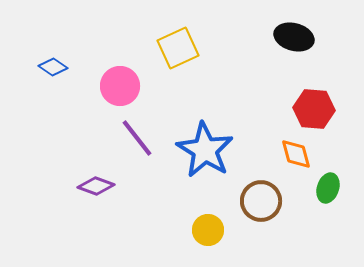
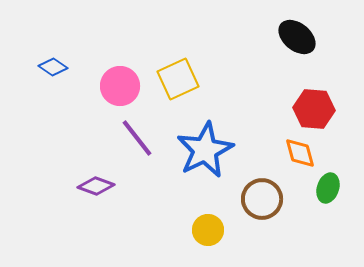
black ellipse: moved 3 px right; rotated 24 degrees clockwise
yellow square: moved 31 px down
blue star: rotated 14 degrees clockwise
orange diamond: moved 4 px right, 1 px up
brown circle: moved 1 px right, 2 px up
